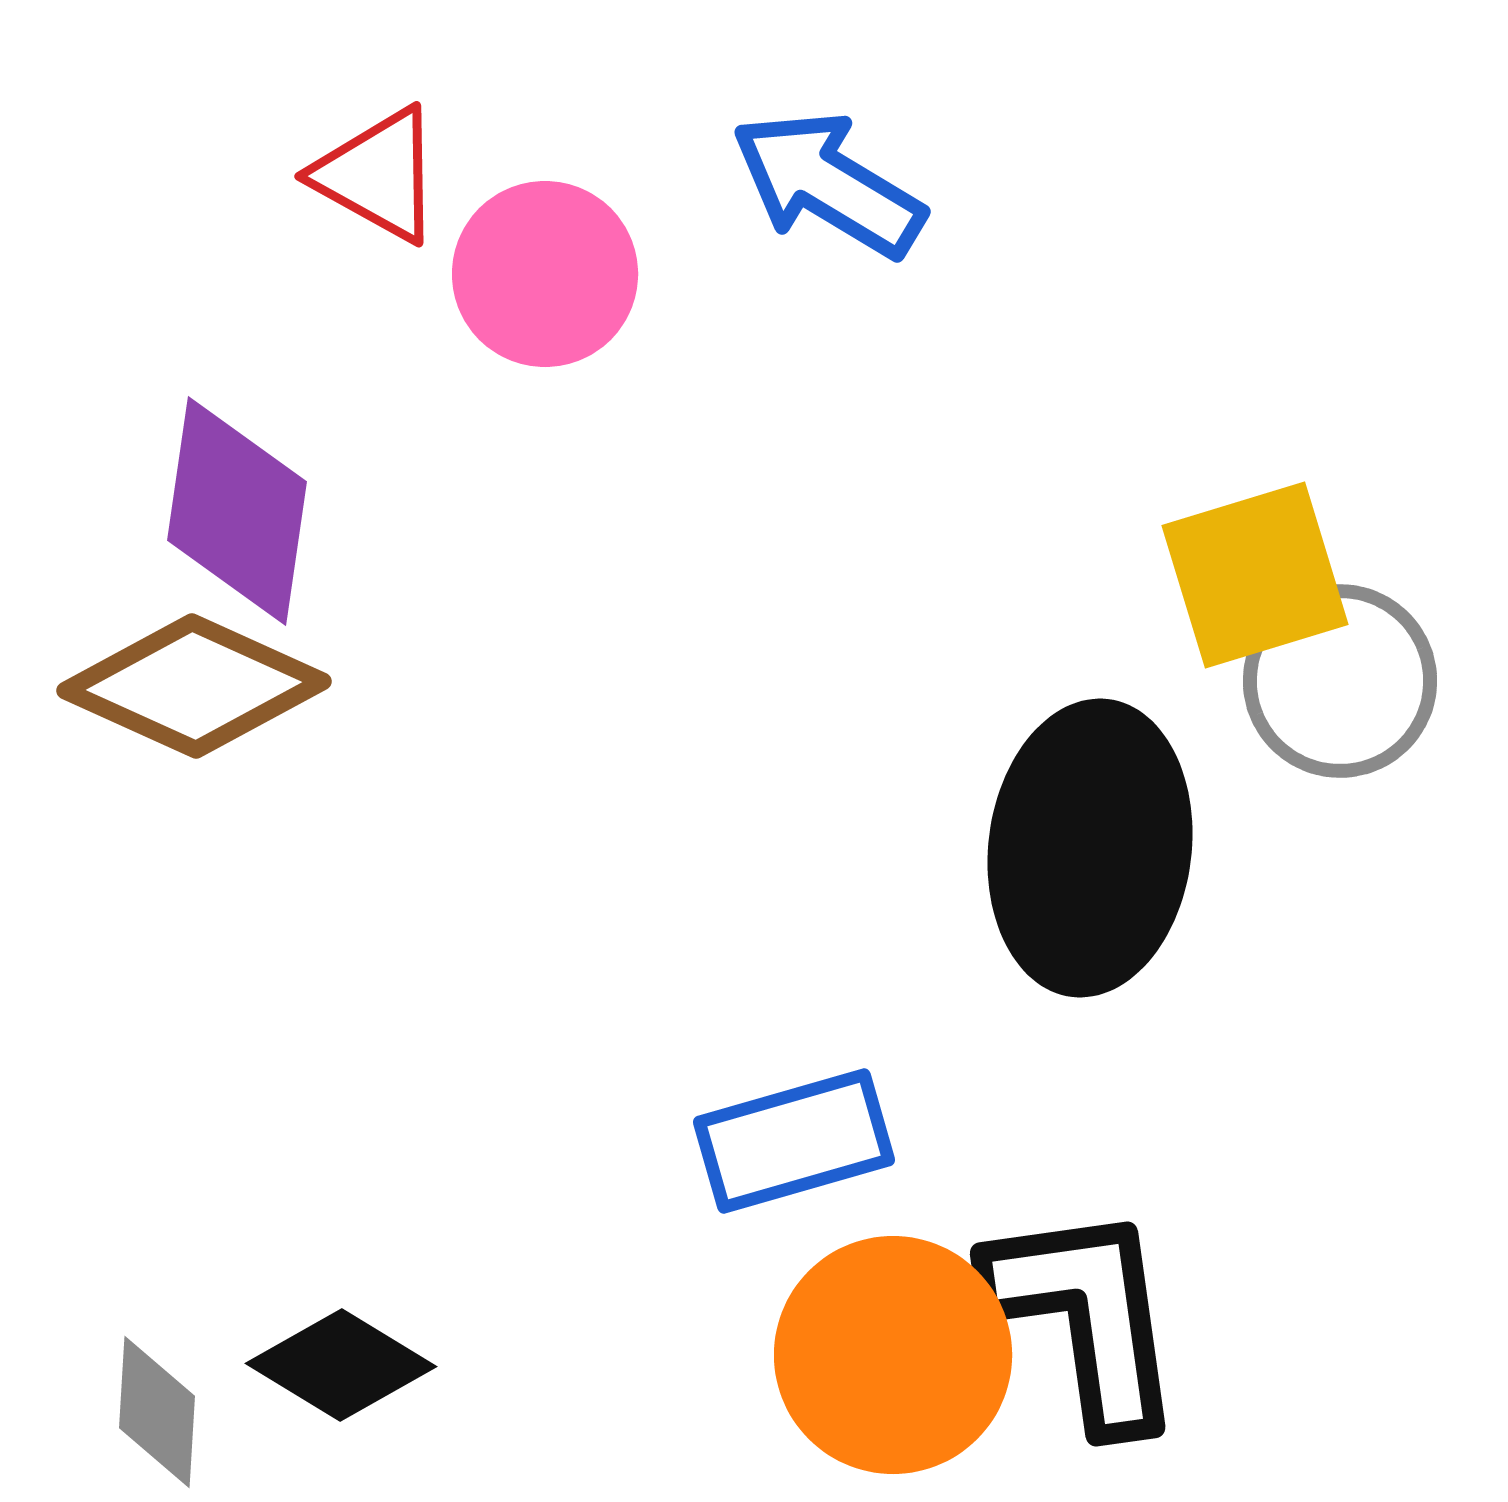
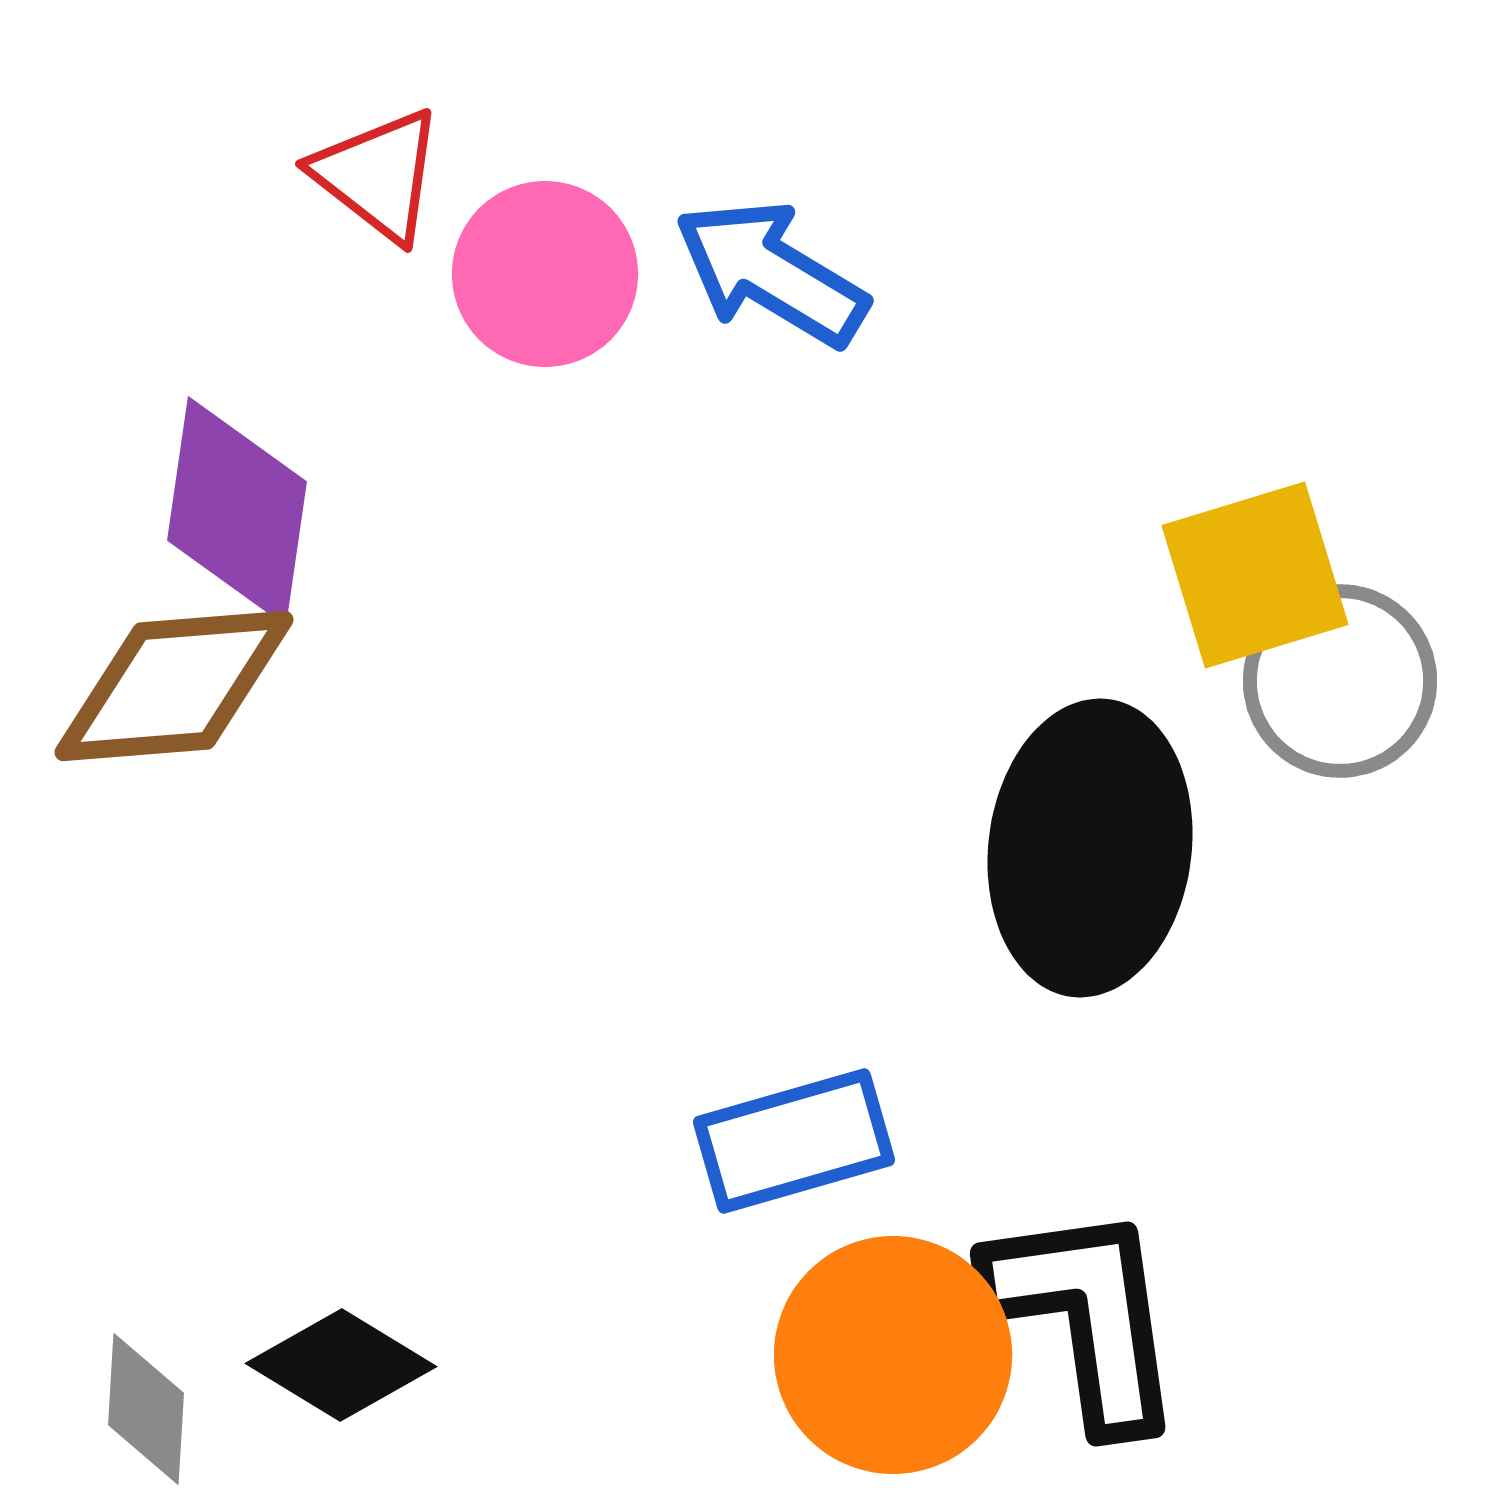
red triangle: rotated 9 degrees clockwise
blue arrow: moved 57 px left, 89 px down
brown diamond: moved 20 px left; rotated 29 degrees counterclockwise
gray diamond: moved 11 px left, 3 px up
